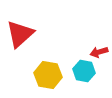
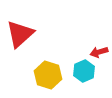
cyan hexagon: rotated 25 degrees clockwise
yellow hexagon: rotated 8 degrees clockwise
